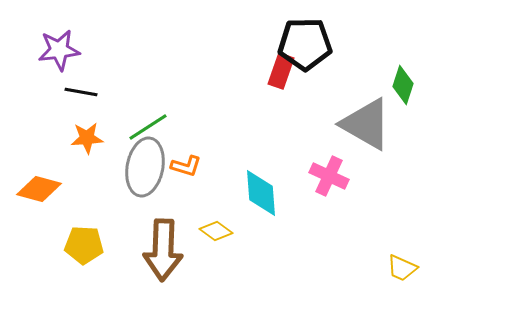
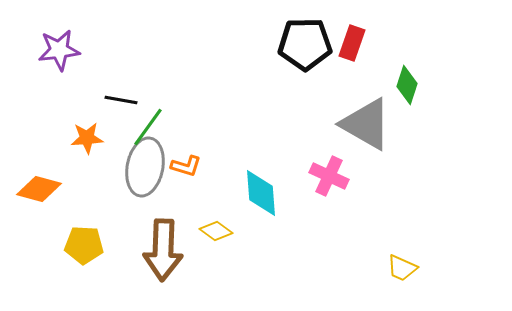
red rectangle: moved 71 px right, 28 px up
green diamond: moved 4 px right
black line: moved 40 px right, 8 px down
green line: rotated 21 degrees counterclockwise
